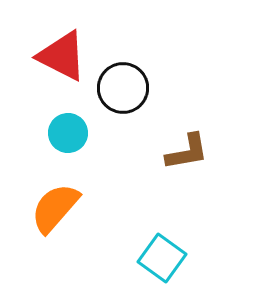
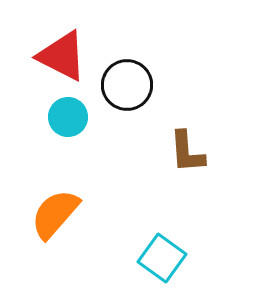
black circle: moved 4 px right, 3 px up
cyan circle: moved 16 px up
brown L-shape: rotated 96 degrees clockwise
orange semicircle: moved 6 px down
